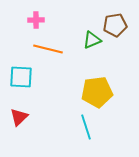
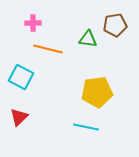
pink cross: moved 3 px left, 3 px down
green triangle: moved 4 px left, 1 px up; rotated 30 degrees clockwise
cyan square: rotated 25 degrees clockwise
cyan line: rotated 60 degrees counterclockwise
